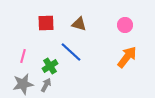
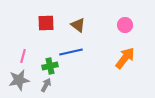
brown triangle: moved 1 px left, 1 px down; rotated 21 degrees clockwise
blue line: rotated 55 degrees counterclockwise
orange arrow: moved 2 px left, 1 px down
green cross: rotated 21 degrees clockwise
gray star: moved 4 px left, 4 px up
